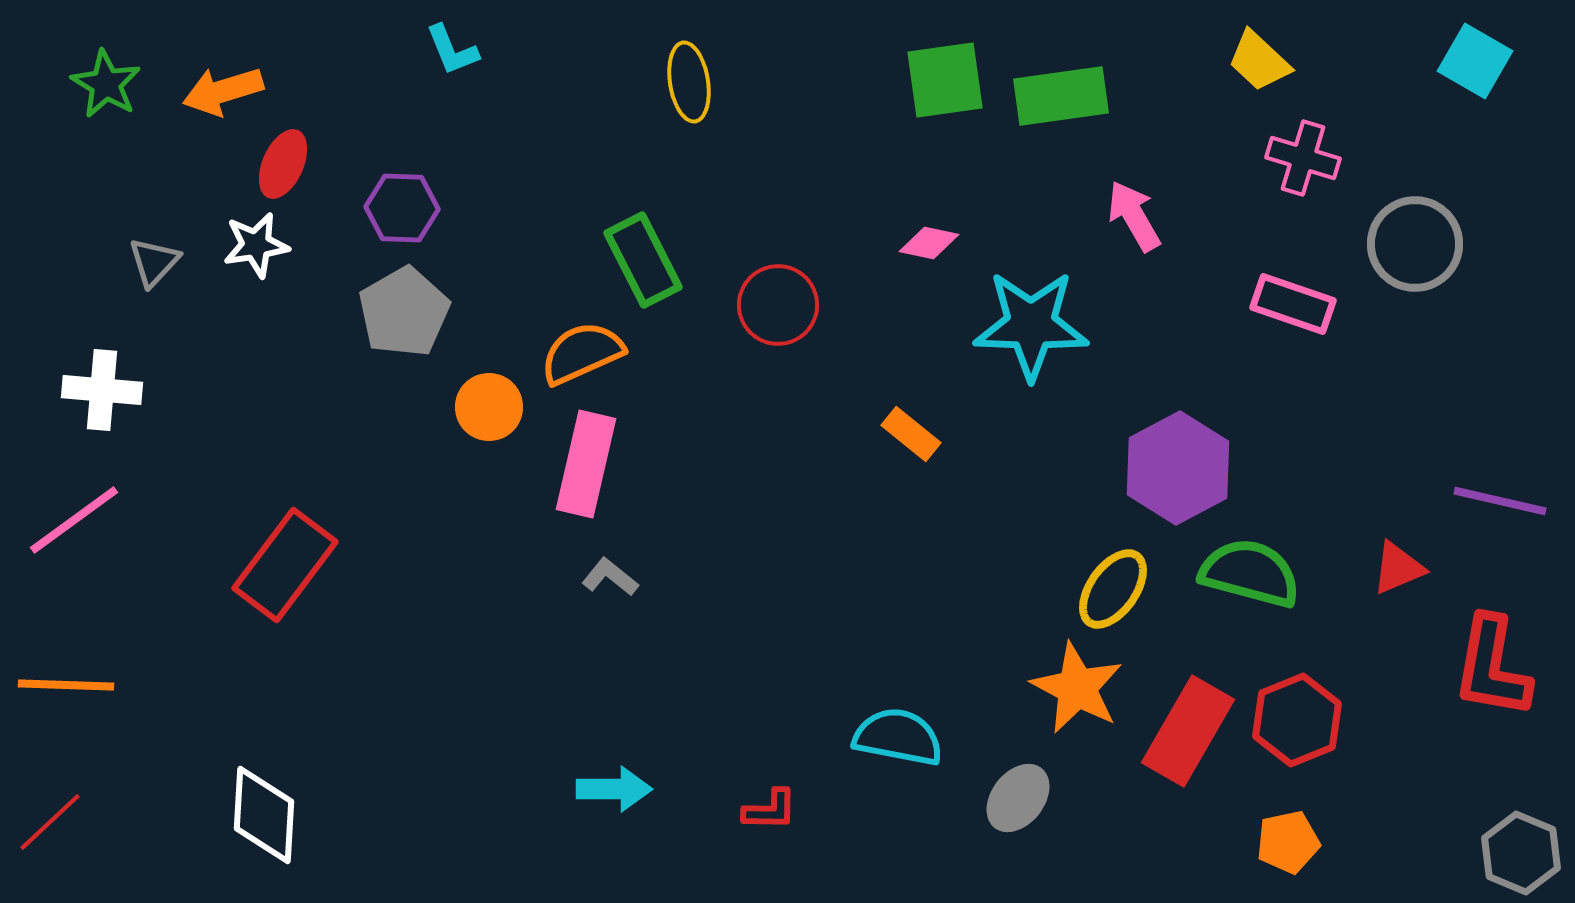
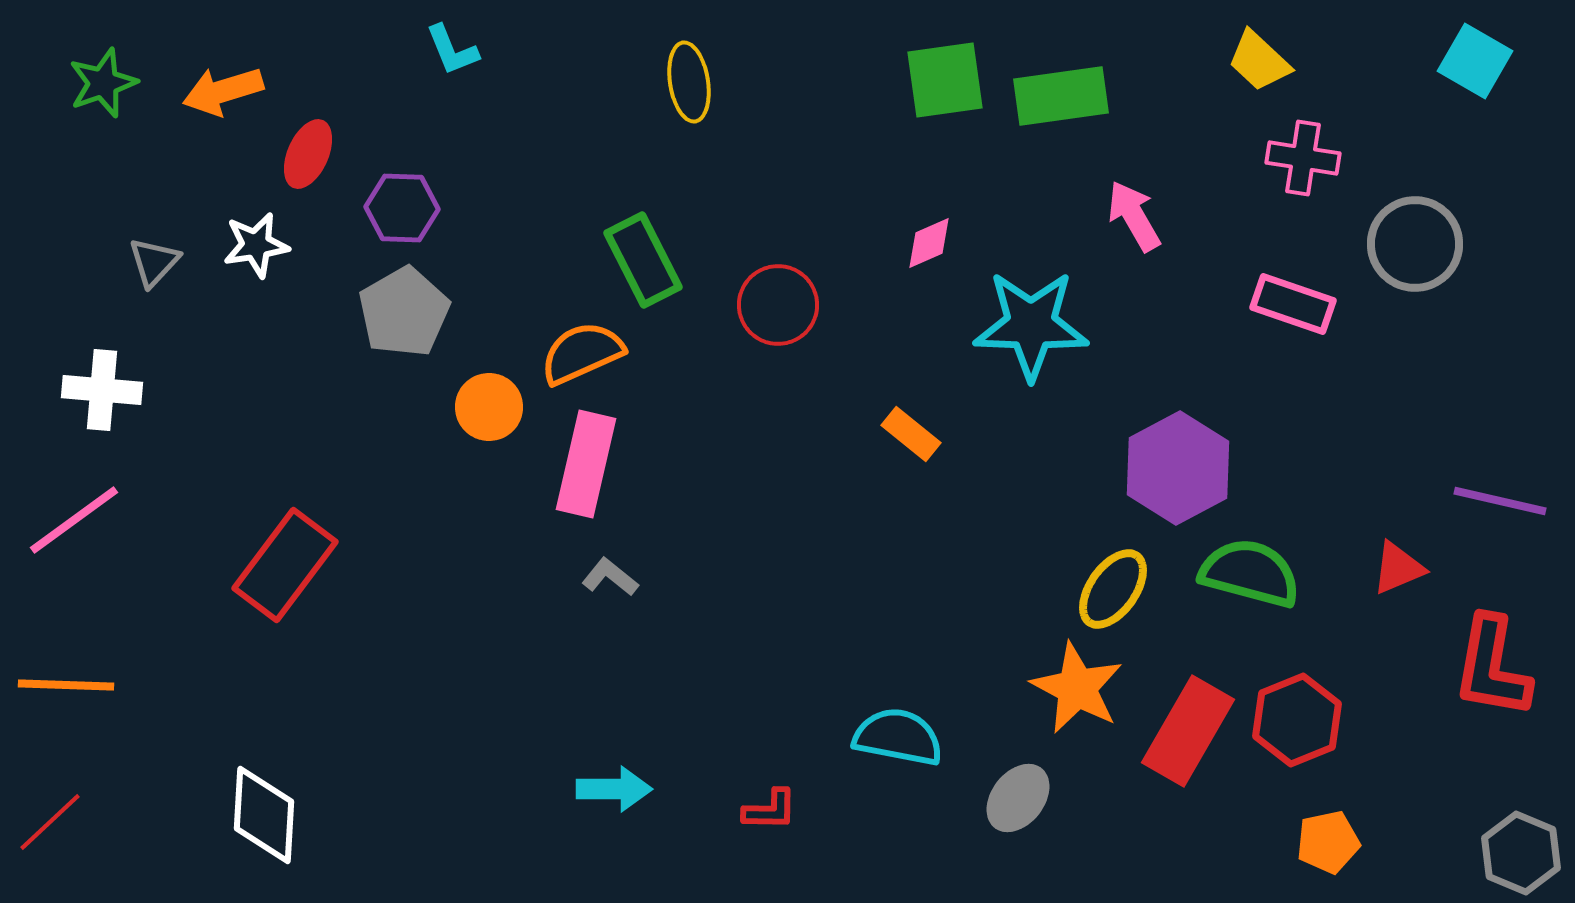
green star at (106, 84): moved 3 px left, 1 px up; rotated 22 degrees clockwise
pink cross at (1303, 158): rotated 8 degrees counterclockwise
red ellipse at (283, 164): moved 25 px right, 10 px up
pink diamond at (929, 243): rotated 36 degrees counterclockwise
orange pentagon at (1288, 842): moved 40 px right
